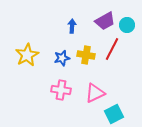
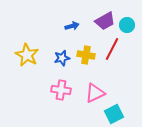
blue arrow: rotated 72 degrees clockwise
yellow star: rotated 15 degrees counterclockwise
